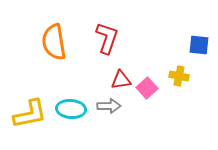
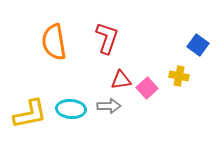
blue square: moved 1 px left; rotated 30 degrees clockwise
